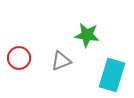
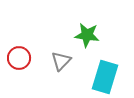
gray triangle: rotated 25 degrees counterclockwise
cyan rectangle: moved 7 px left, 2 px down
